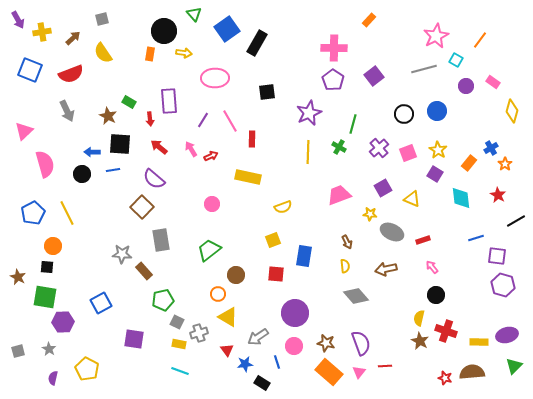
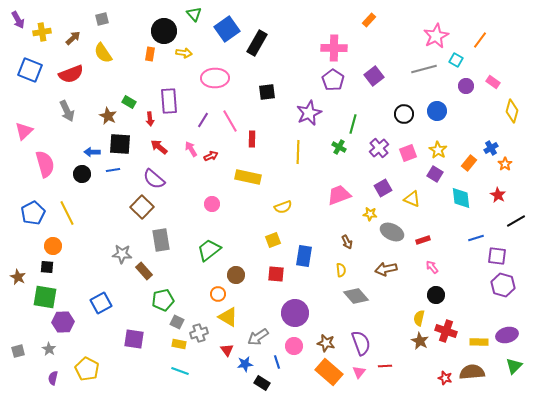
yellow line at (308, 152): moved 10 px left
yellow semicircle at (345, 266): moved 4 px left, 4 px down
